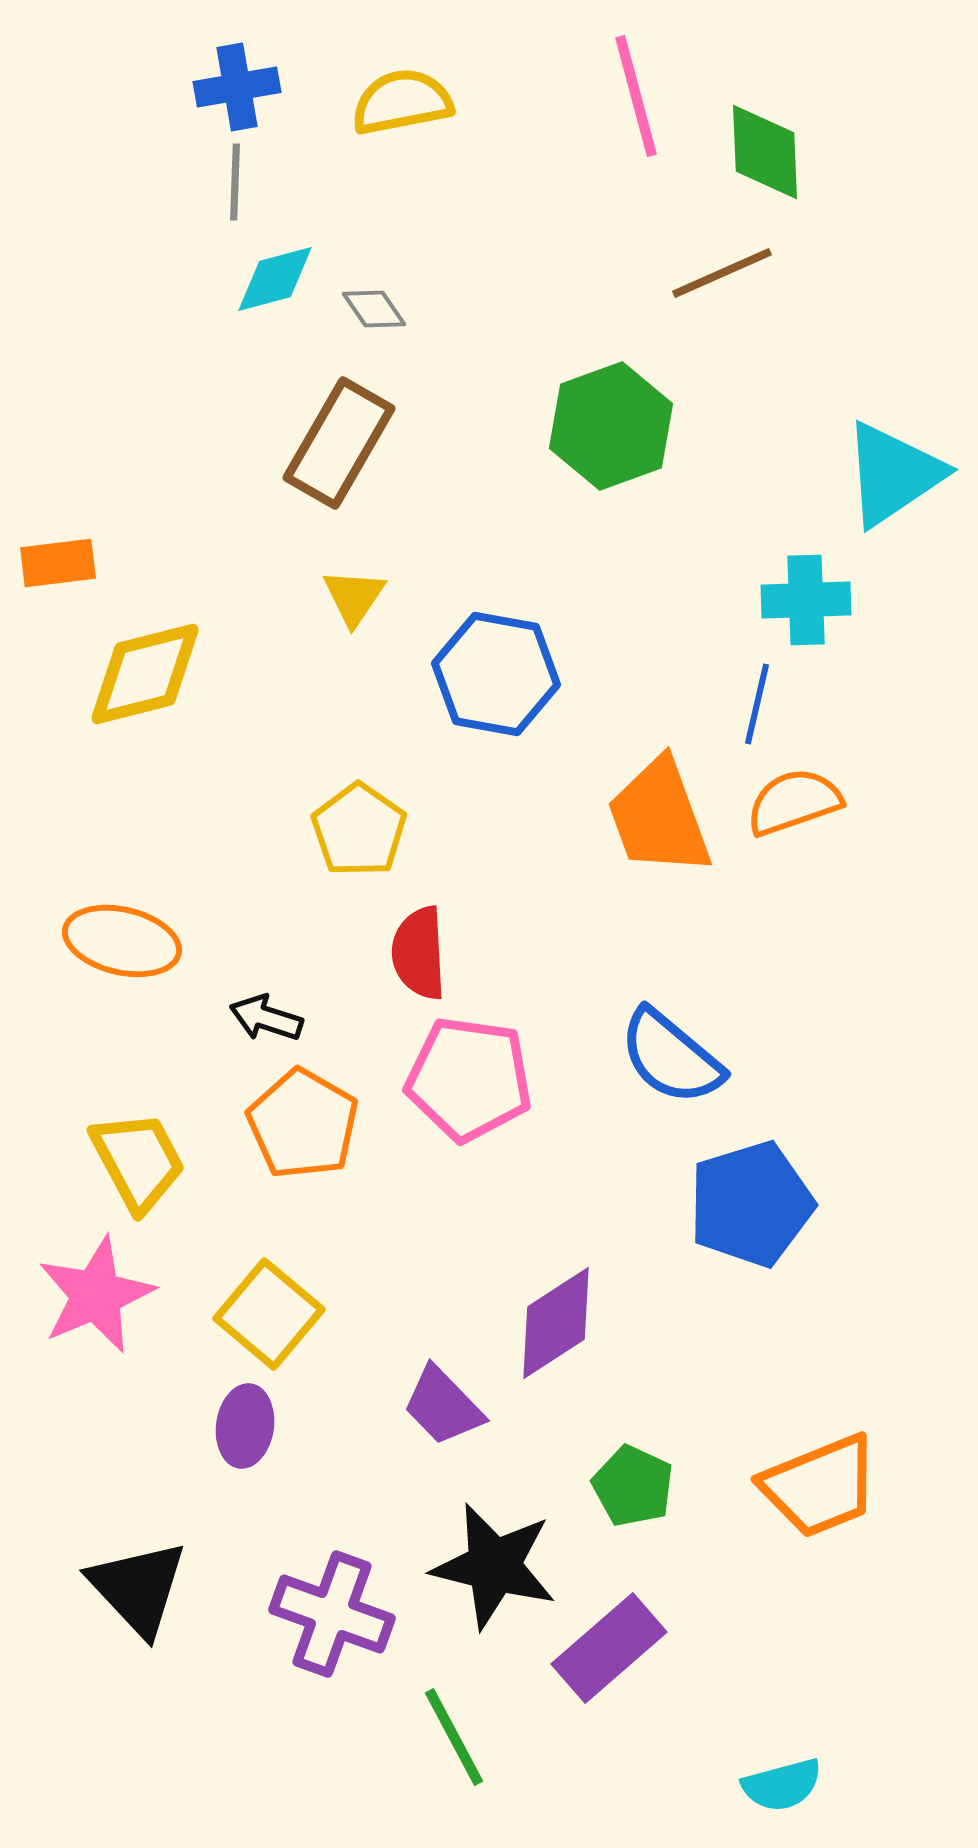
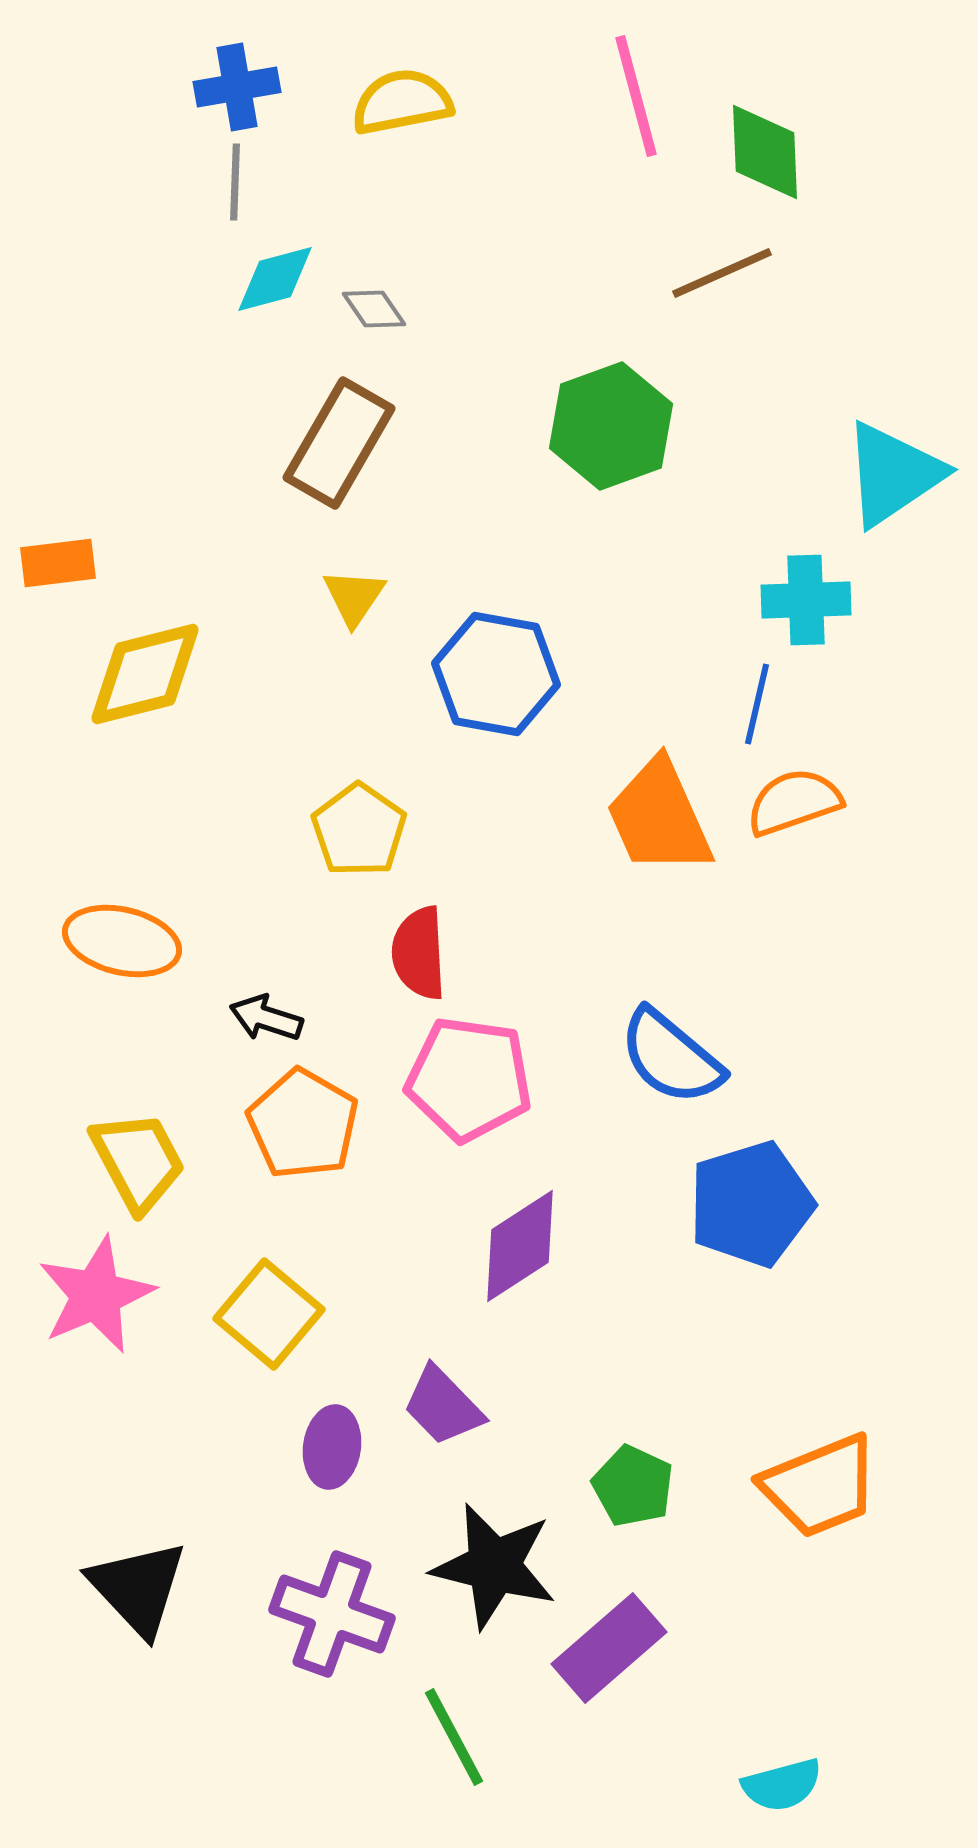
orange trapezoid at (659, 817): rotated 4 degrees counterclockwise
purple diamond at (556, 1323): moved 36 px left, 77 px up
purple ellipse at (245, 1426): moved 87 px right, 21 px down
